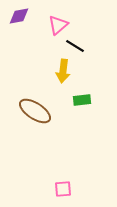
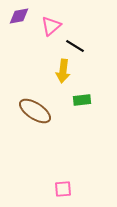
pink triangle: moved 7 px left, 1 px down
